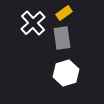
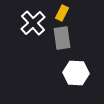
yellow rectangle: moved 2 px left; rotated 28 degrees counterclockwise
white hexagon: moved 10 px right; rotated 20 degrees clockwise
